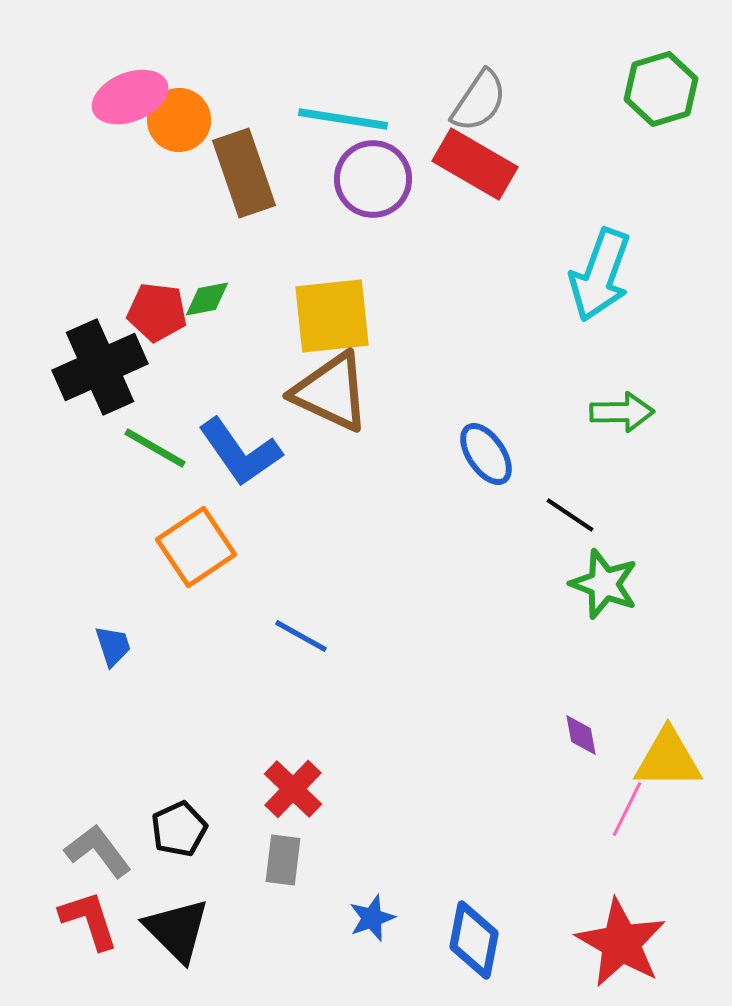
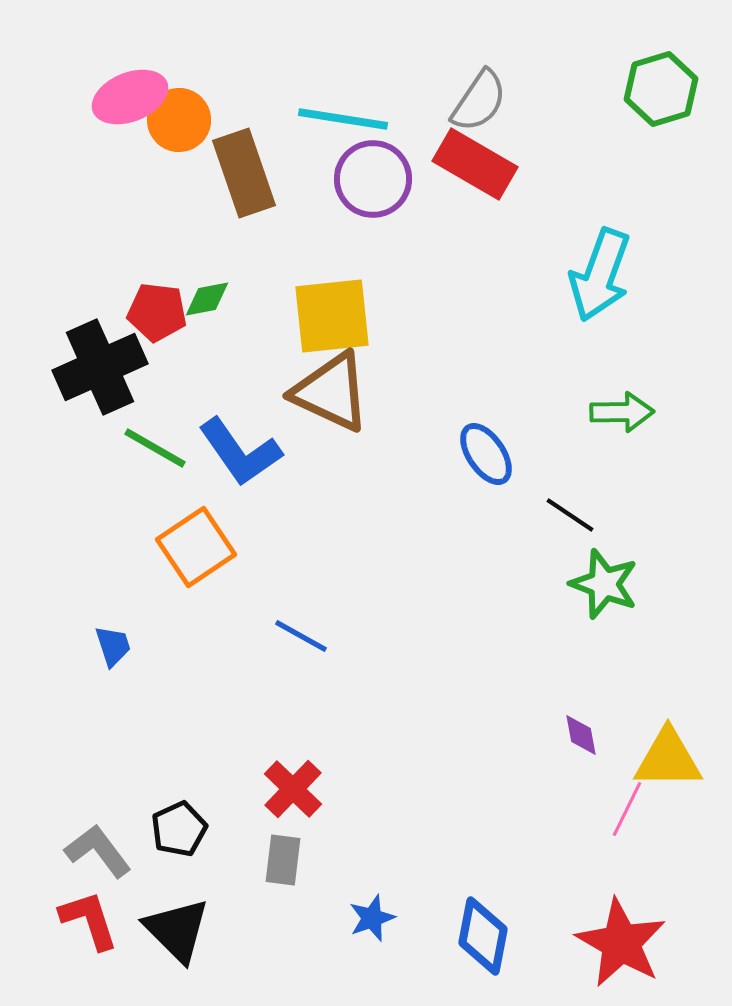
blue diamond: moved 9 px right, 4 px up
